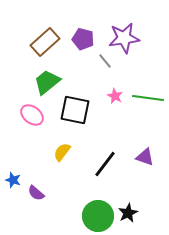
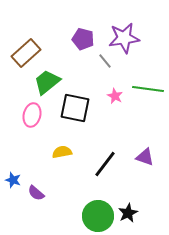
brown rectangle: moved 19 px left, 11 px down
green line: moved 9 px up
black square: moved 2 px up
pink ellipse: rotated 65 degrees clockwise
yellow semicircle: rotated 42 degrees clockwise
